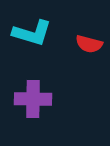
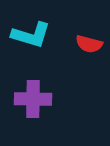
cyan L-shape: moved 1 px left, 2 px down
